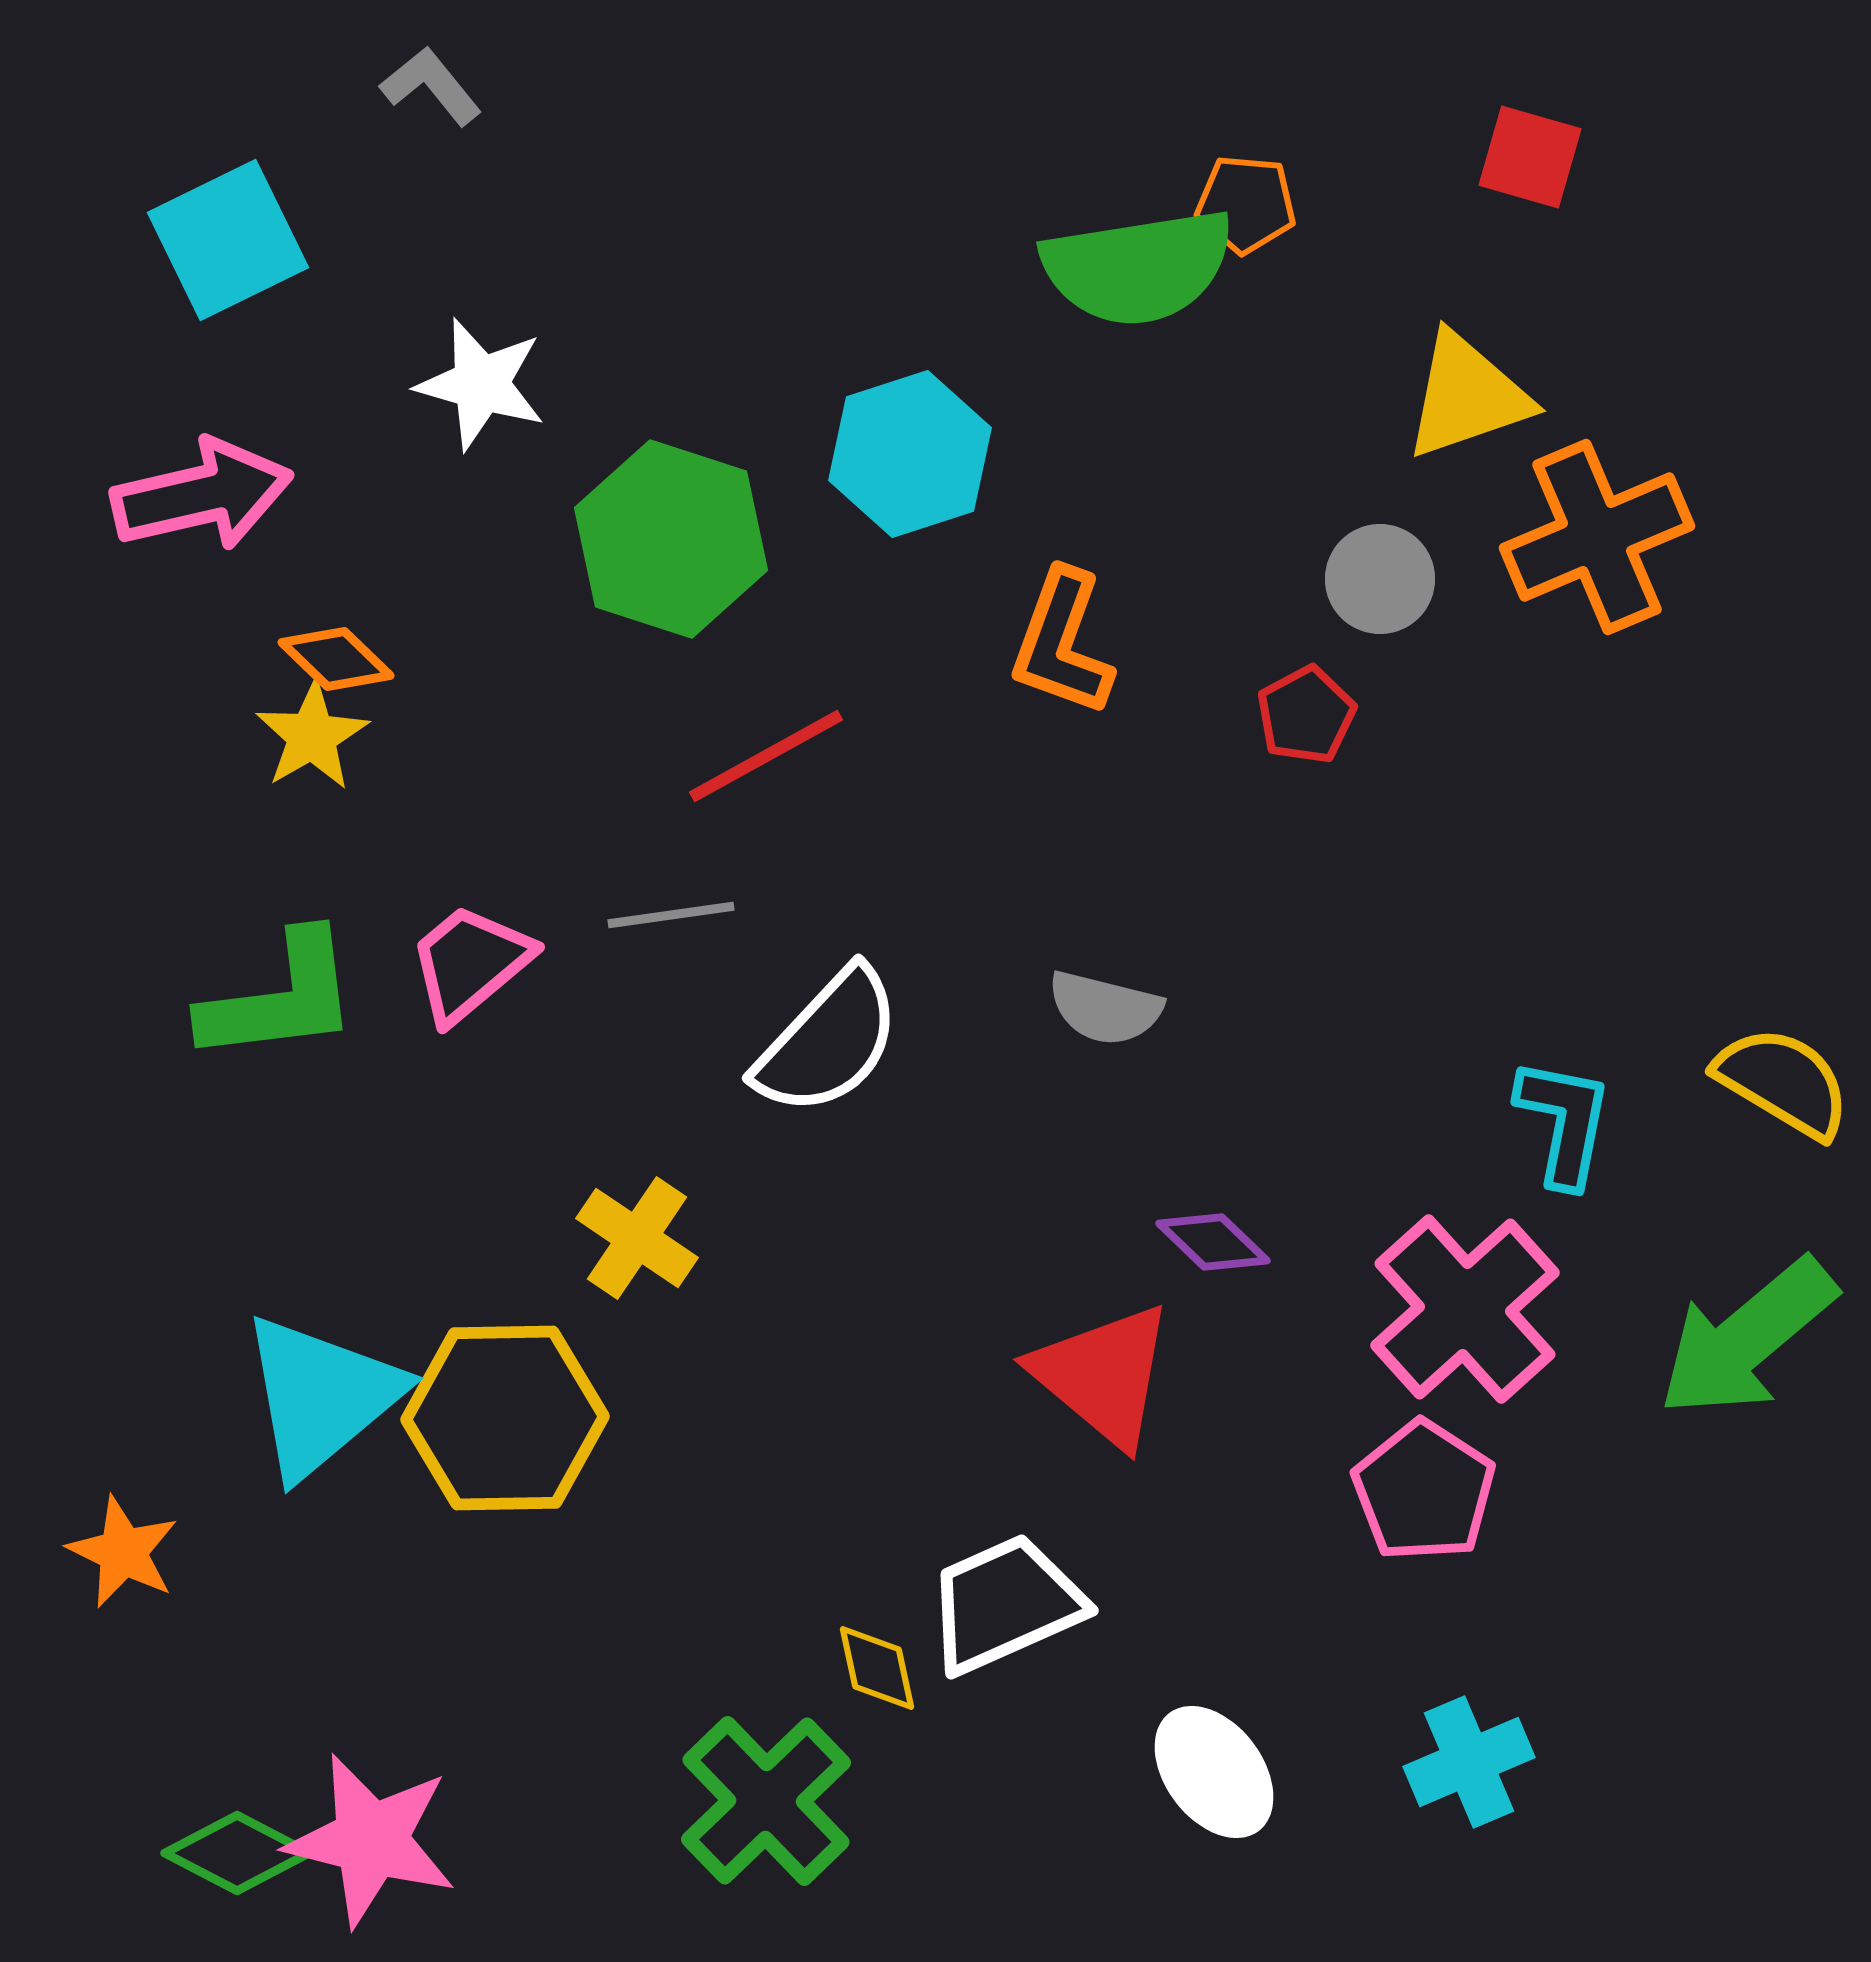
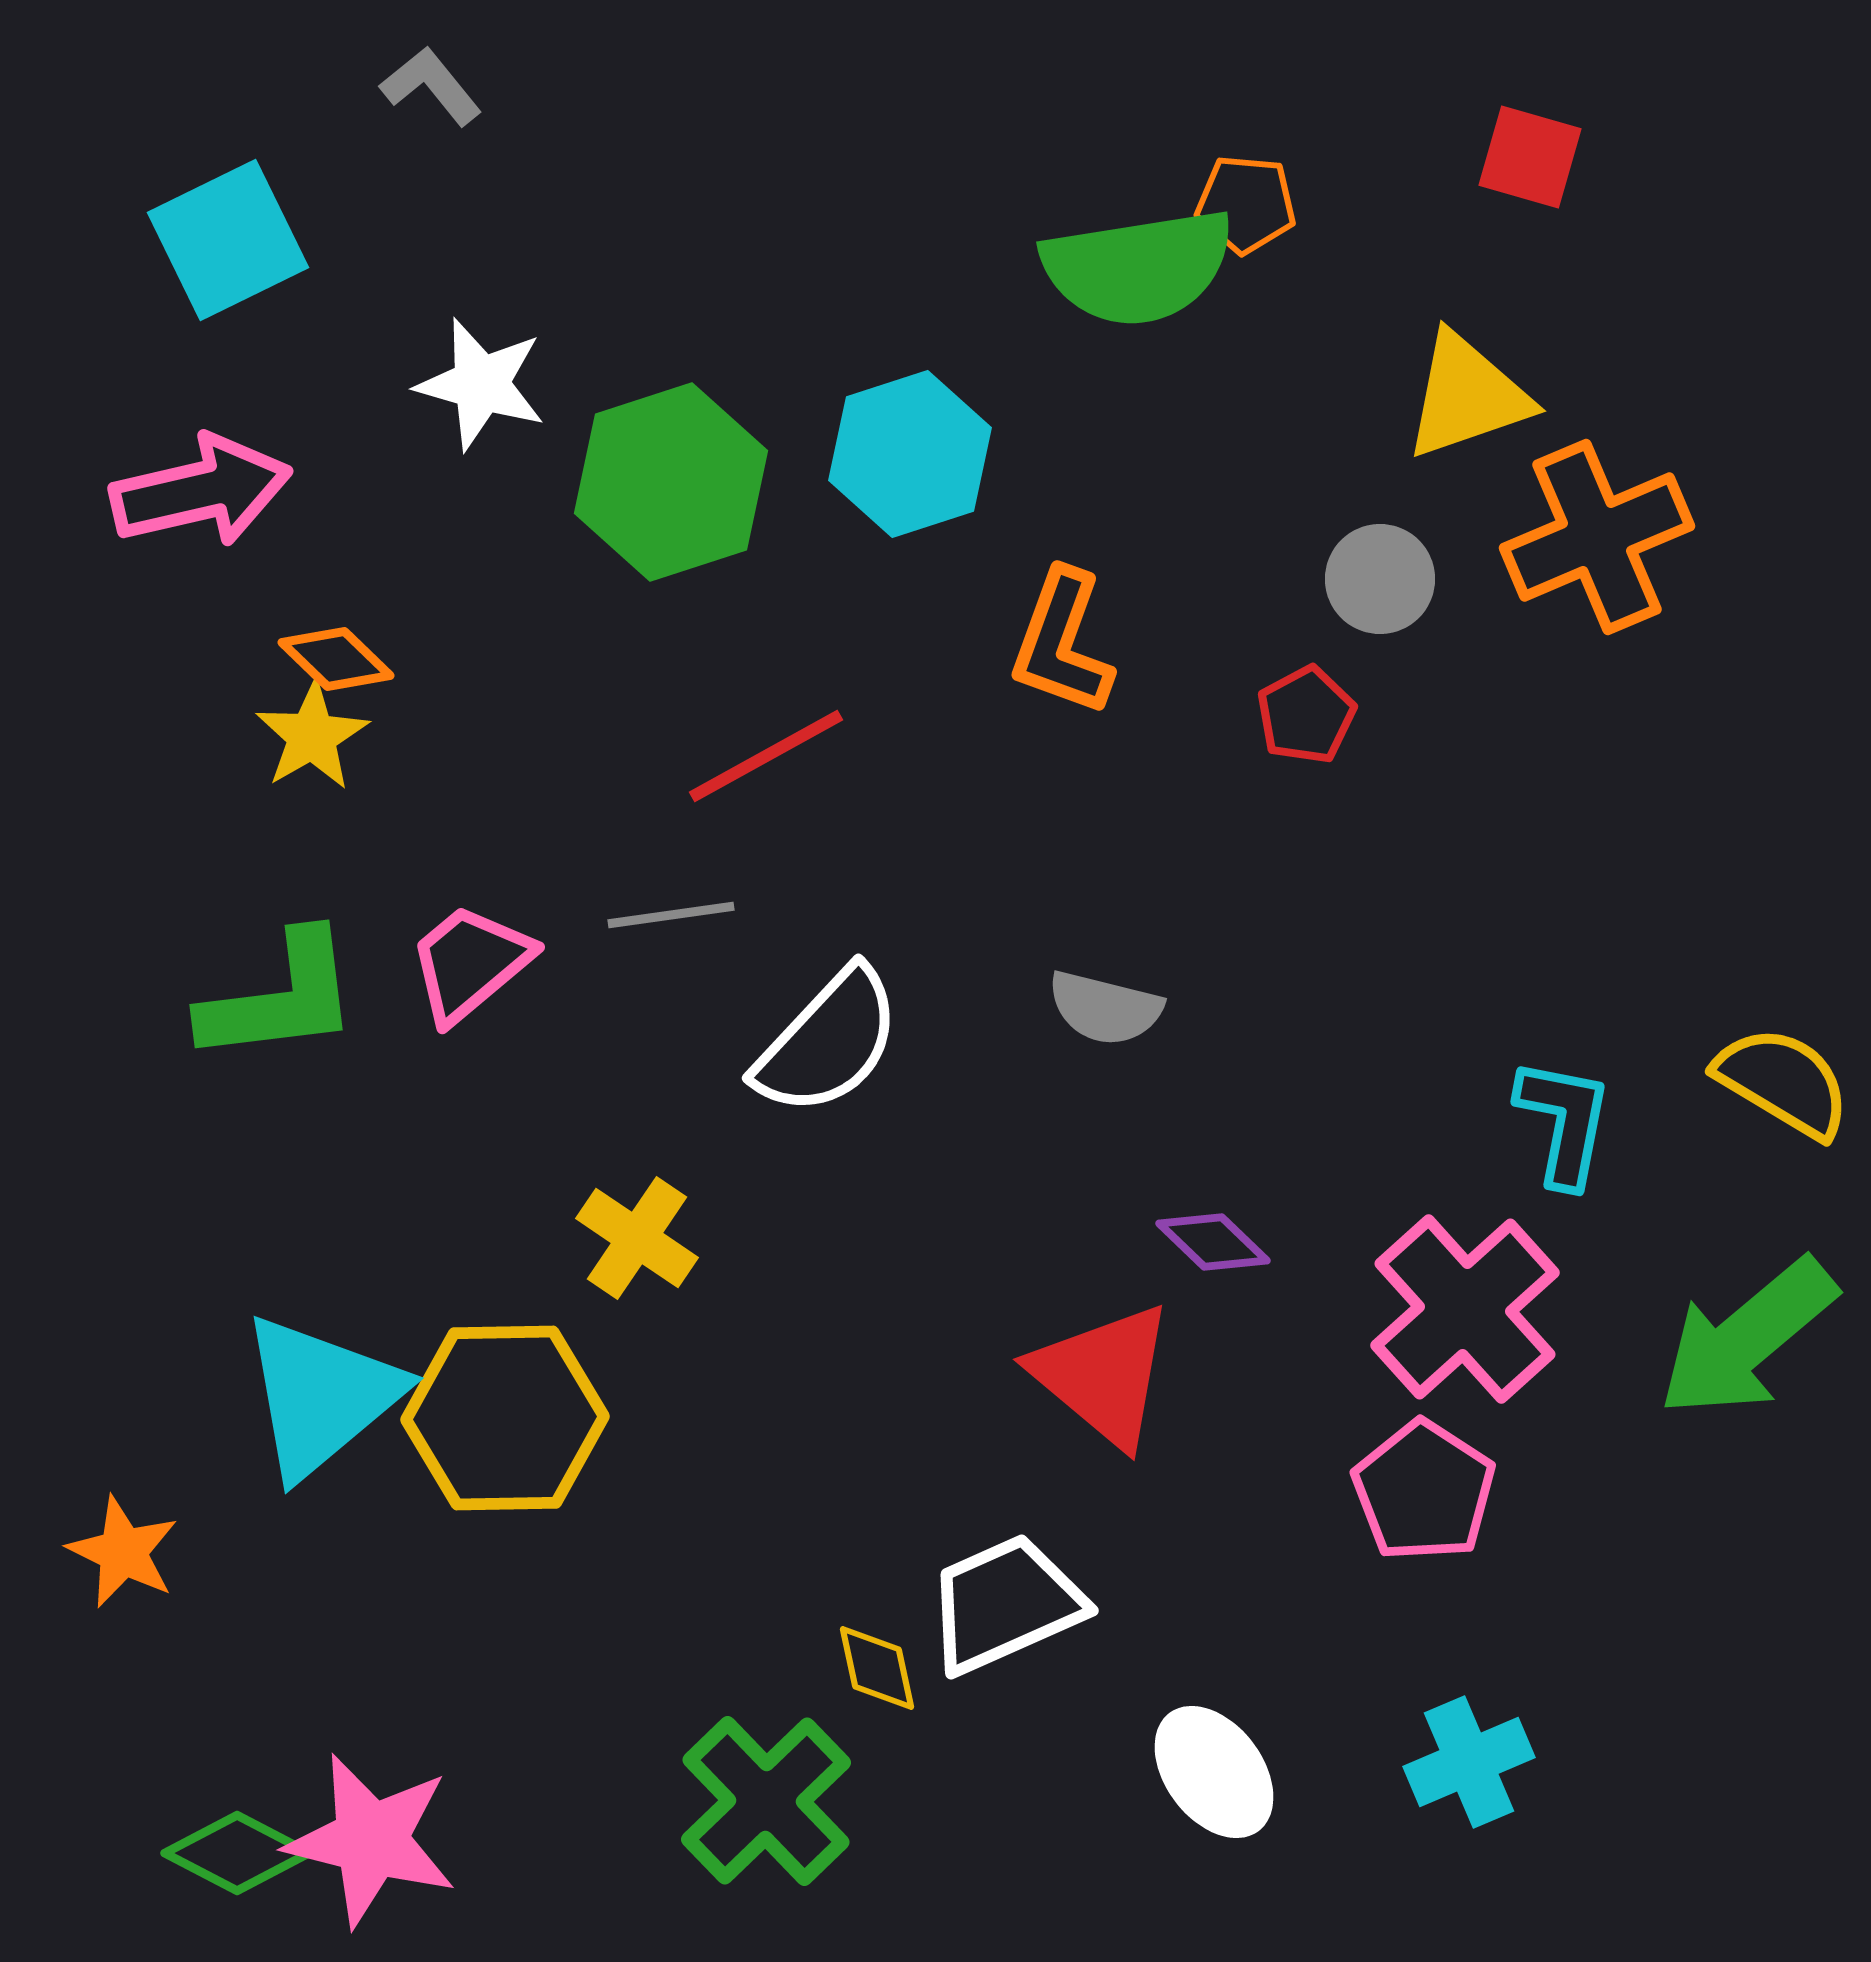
pink arrow: moved 1 px left, 4 px up
green hexagon: moved 57 px up; rotated 24 degrees clockwise
